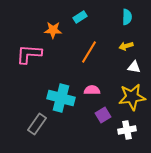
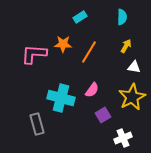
cyan semicircle: moved 5 px left
orange star: moved 10 px right, 14 px down
yellow arrow: rotated 136 degrees clockwise
pink L-shape: moved 5 px right
pink semicircle: rotated 126 degrees clockwise
yellow star: rotated 20 degrees counterclockwise
gray rectangle: rotated 50 degrees counterclockwise
white cross: moved 4 px left, 8 px down; rotated 12 degrees counterclockwise
